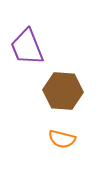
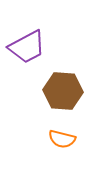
purple trapezoid: rotated 96 degrees counterclockwise
